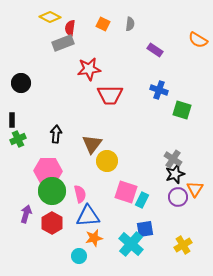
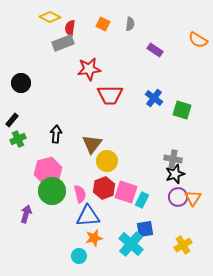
blue cross: moved 5 px left, 8 px down; rotated 18 degrees clockwise
black rectangle: rotated 40 degrees clockwise
gray cross: rotated 24 degrees counterclockwise
pink hexagon: rotated 16 degrees counterclockwise
orange triangle: moved 2 px left, 9 px down
red hexagon: moved 52 px right, 35 px up; rotated 10 degrees clockwise
